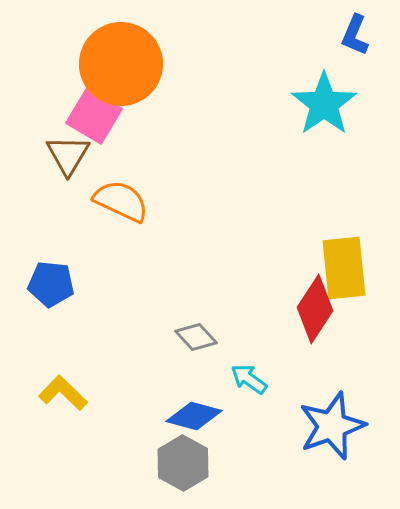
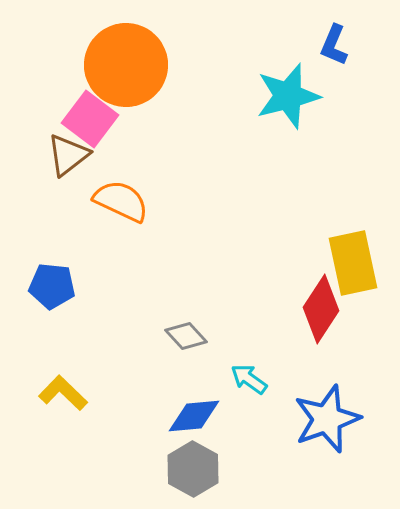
blue L-shape: moved 21 px left, 10 px down
orange circle: moved 5 px right, 1 px down
cyan star: moved 36 px left, 8 px up; rotated 20 degrees clockwise
pink square: moved 4 px left, 3 px down; rotated 6 degrees clockwise
brown triangle: rotated 21 degrees clockwise
yellow rectangle: moved 9 px right, 5 px up; rotated 6 degrees counterclockwise
blue pentagon: moved 1 px right, 2 px down
red diamond: moved 6 px right
gray diamond: moved 10 px left, 1 px up
blue diamond: rotated 20 degrees counterclockwise
blue star: moved 5 px left, 7 px up
gray hexagon: moved 10 px right, 6 px down
